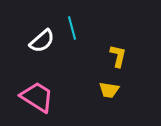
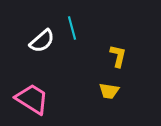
yellow trapezoid: moved 1 px down
pink trapezoid: moved 5 px left, 2 px down
